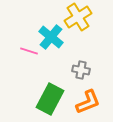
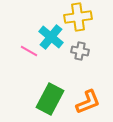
yellow cross: rotated 24 degrees clockwise
pink line: rotated 12 degrees clockwise
gray cross: moved 1 px left, 19 px up
